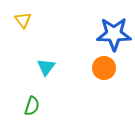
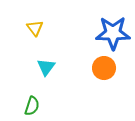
yellow triangle: moved 12 px right, 8 px down
blue star: moved 1 px left, 1 px up
